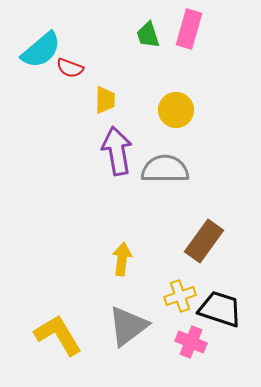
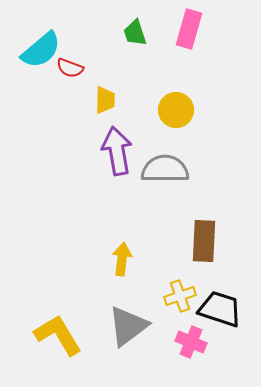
green trapezoid: moved 13 px left, 2 px up
brown rectangle: rotated 33 degrees counterclockwise
